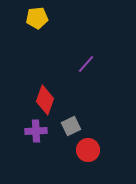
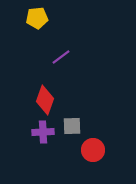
purple line: moved 25 px left, 7 px up; rotated 12 degrees clockwise
gray square: moved 1 px right; rotated 24 degrees clockwise
purple cross: moved 7 px right, 1 px down
red circle: moved 5 px right
